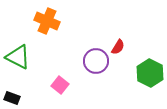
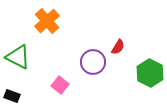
orange cross: rotated 25 degrees clockwise
purple circle: moved 3 px left, 1 px down
black rectangle: moved 2 px up
